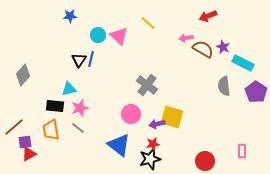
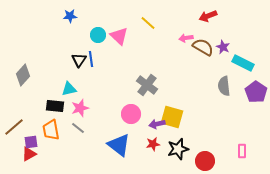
brown semicircle: moved 2 px up
blue line: rotated 21 degrees counterclockwise
purple square: moved 6 px right
black star: moved 28 px right, 10 px up
